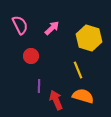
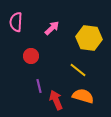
pink semicircle: moved 4 px left, 3 px up; rotated 150 degrees counterclockwise
yellow hexagon: rotated 10 degrees counterclockwise
yellow line: rotated 30 degrees counterclockwise
purple line: rotated 16 degrees counterclockwise
